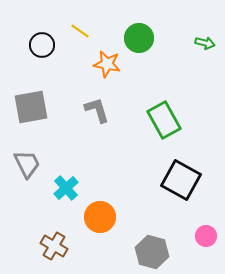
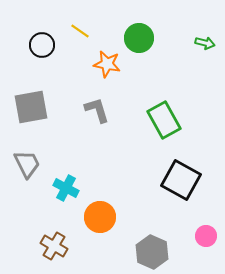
cyan cross: rotated 20 degrees counterclockwise
gray hexagon: rotated 8 degrees clockwise
